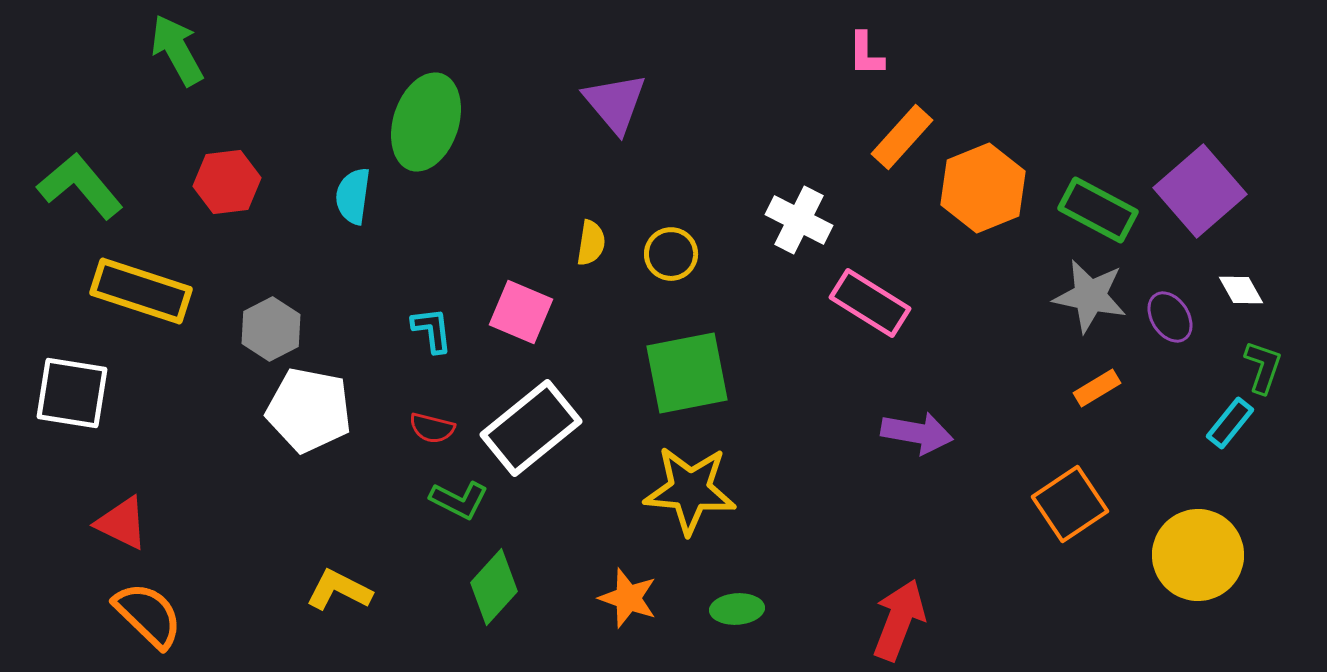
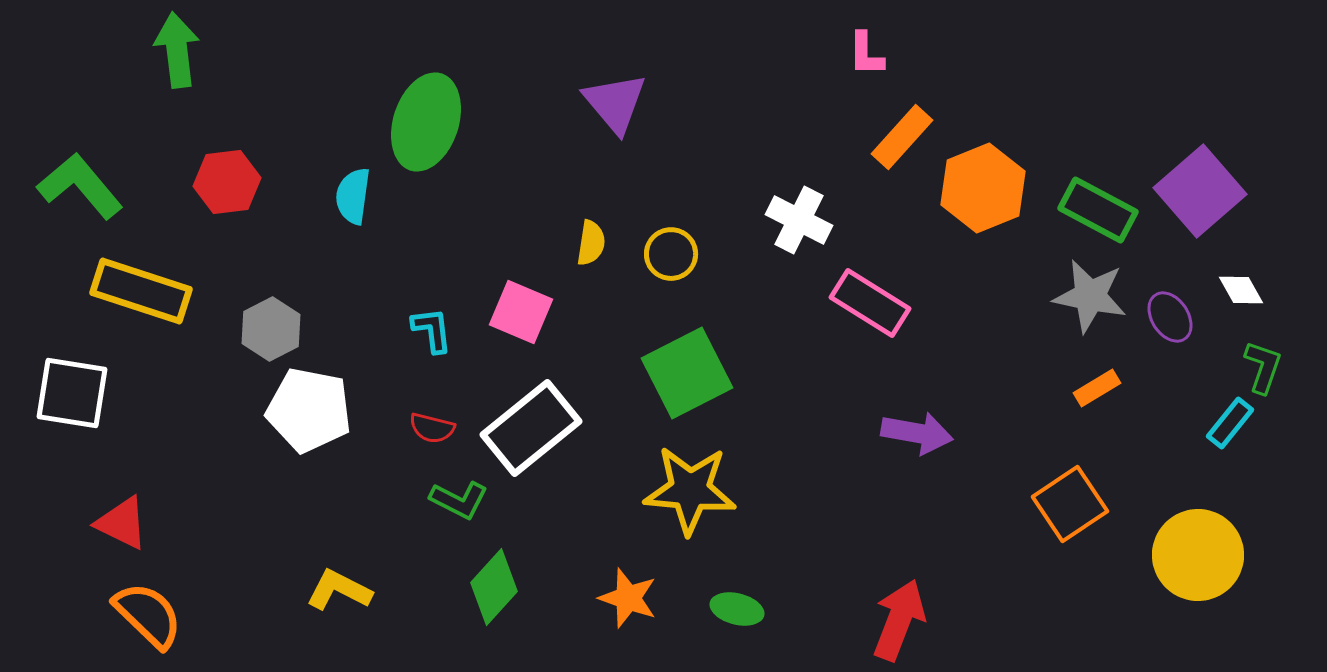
green arrow at (177, 50): rotated 22 degrees clockwise
green square at (687, 373): rotated 16 degrees counterclockwise
green ellipse at (737, 609): rotated 18 degrees clockwise
